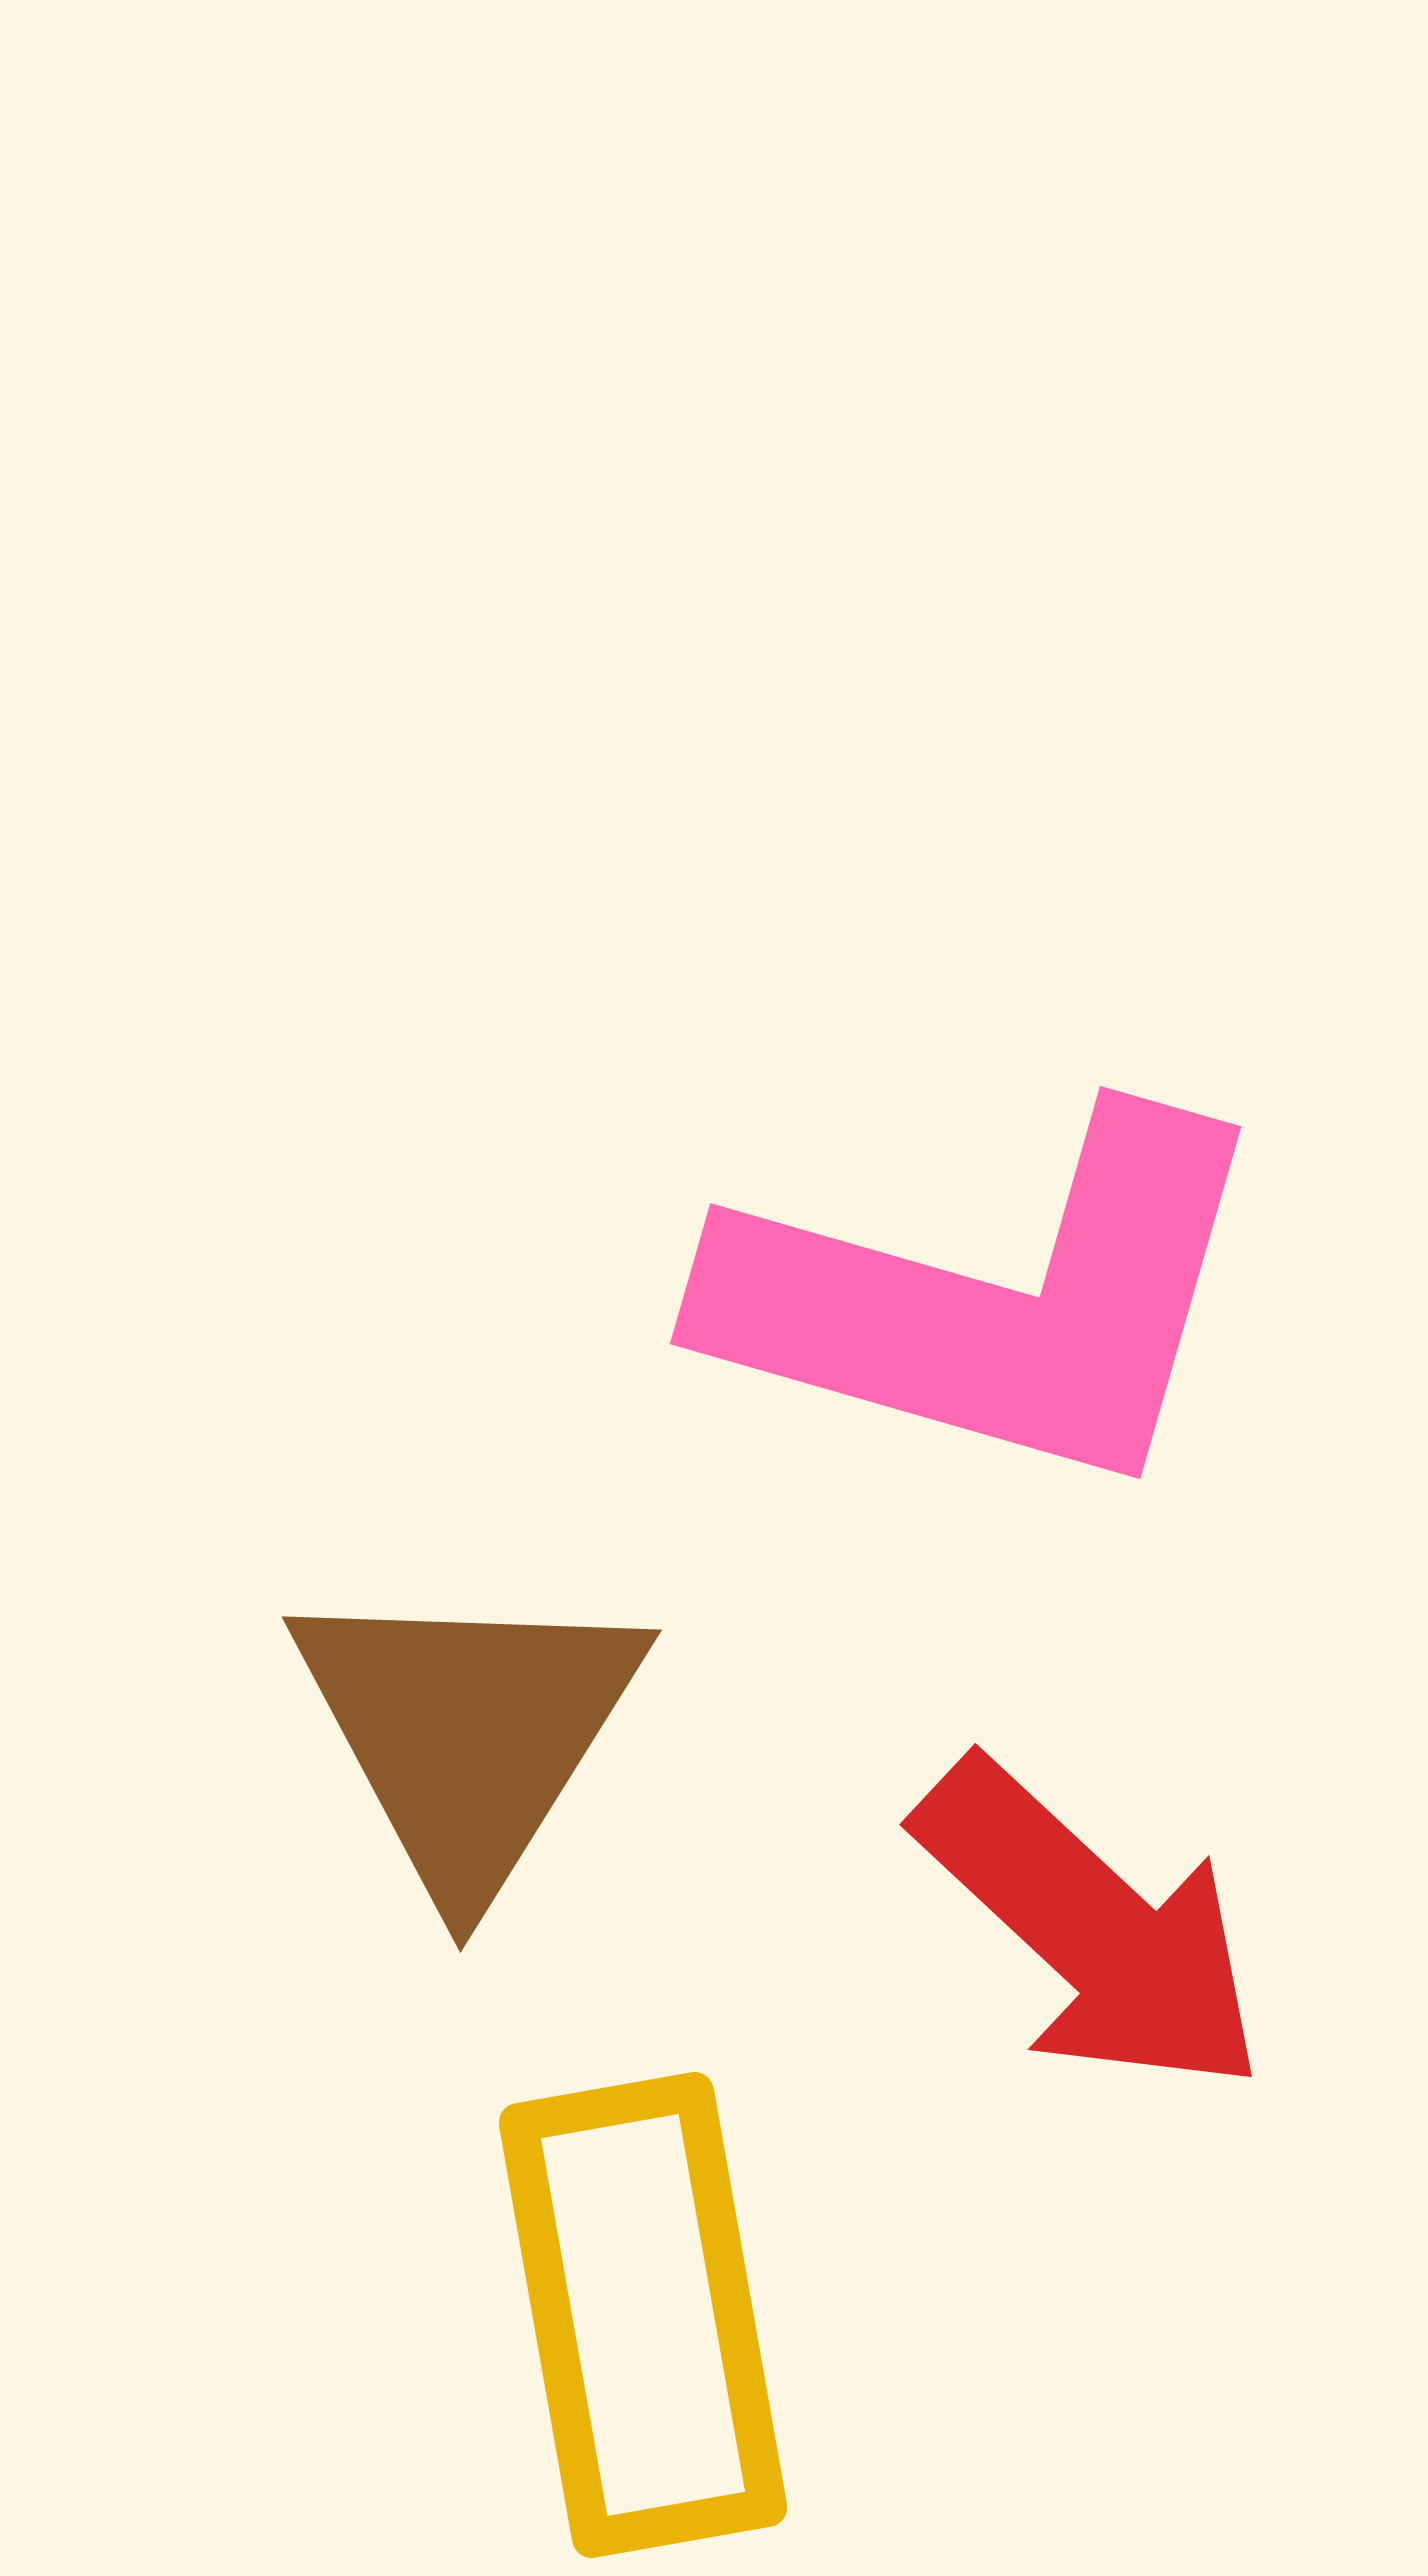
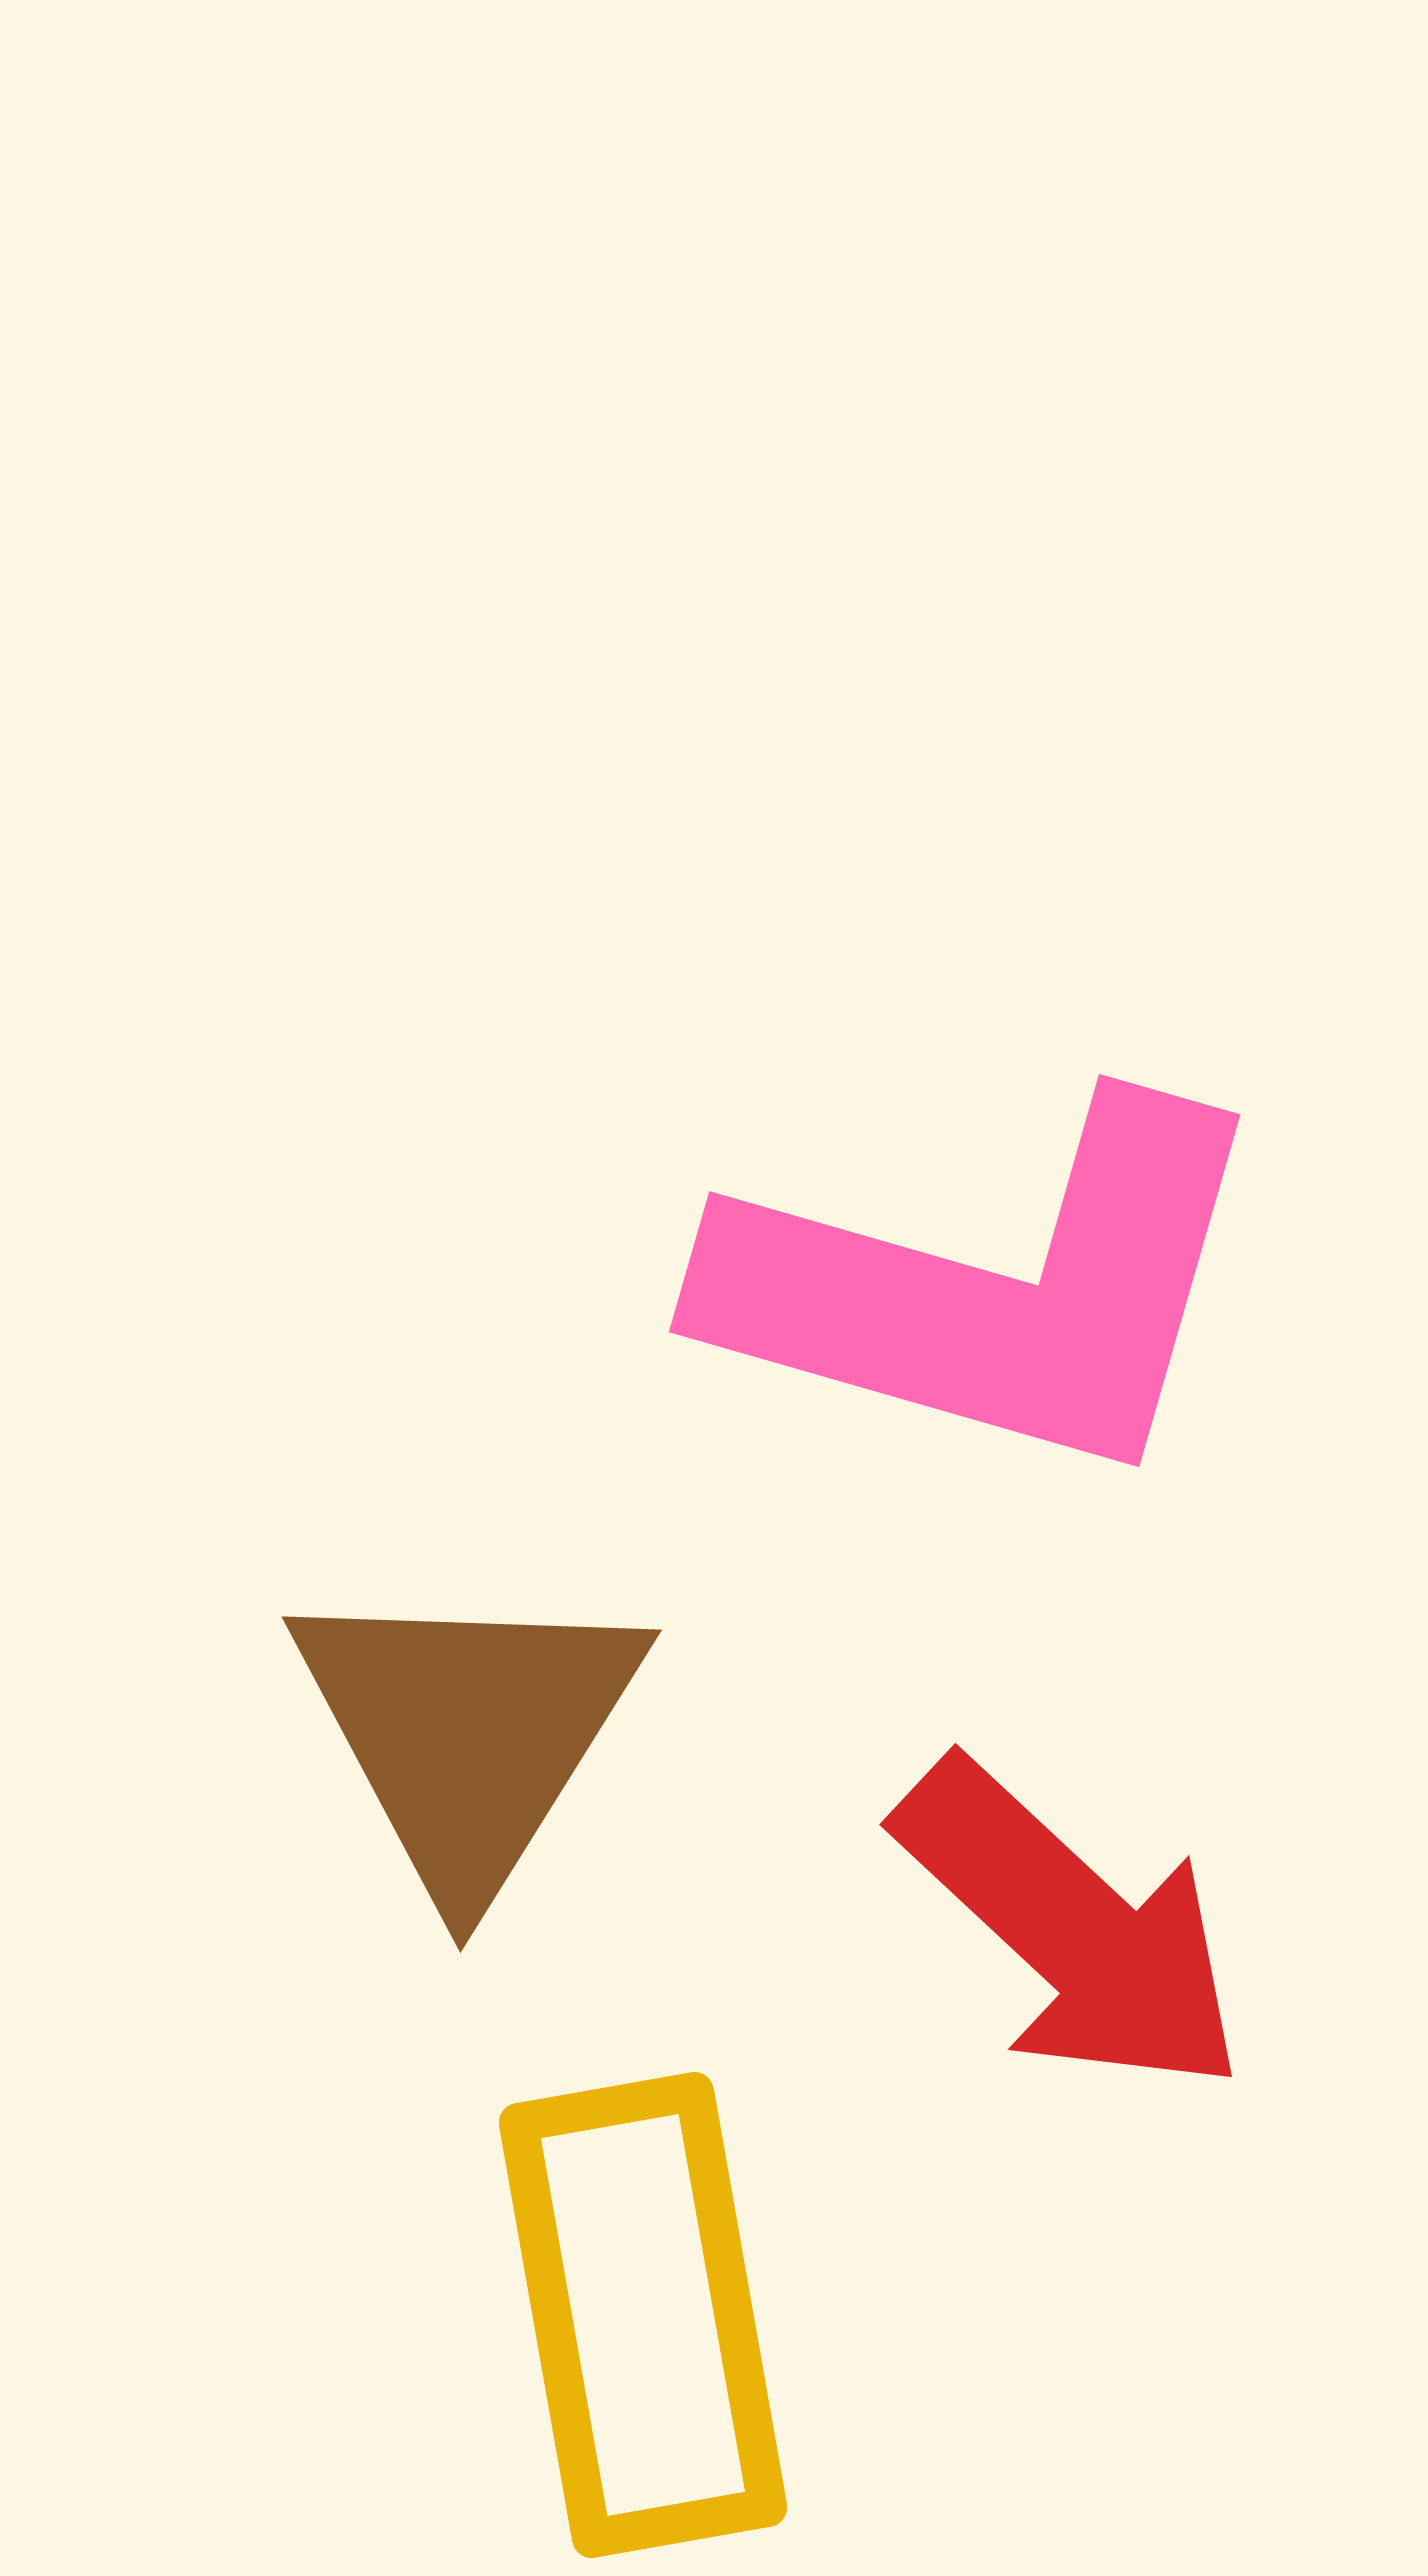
pink L-shape: moved 1 px left, 12 px up
red arrow: moved 20 px left
